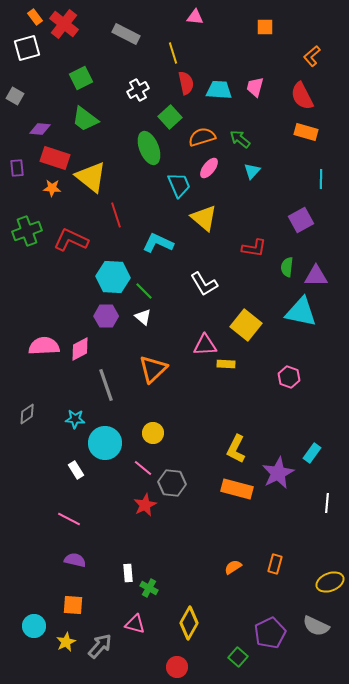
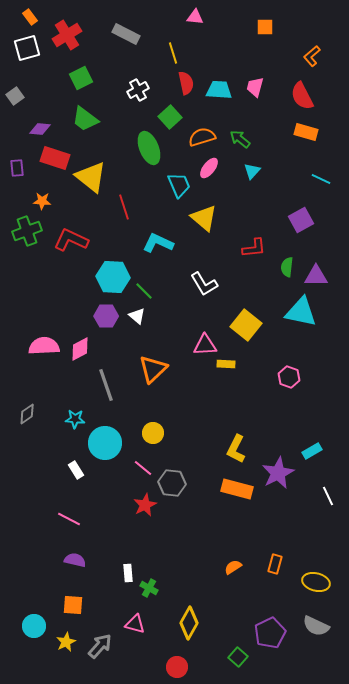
orange rectangle at (35, 17): moved 5 px left
red cross at (64, 24): moved 3 px right, 11 px down; rotated 20 degrees clockwise
gray square at (15, 96): rotated 24 degrees clockwise
cyan line at (321, 179): rotated 66 degrees counterclockwise
orange star at (52, 188): moved 10 px left, 13 px down
red line at (116, 215): moved 8 px right, 8 px up
red L-shape at (254, 248): rotated 15 degrees counterclockwise
white triangle at (143, 317): moved 6 px left, 1 px up
cyan rectangle at (312, 453): moved 2 px up; rotated 24 degrees clockwise
white line at (327, 503): moved 1 px right, 7 px up; rotated 30 degrees counterclockwise
yellow ellipse at (330, 582): moved 14 px left; rotated 36 degrees clockwise
